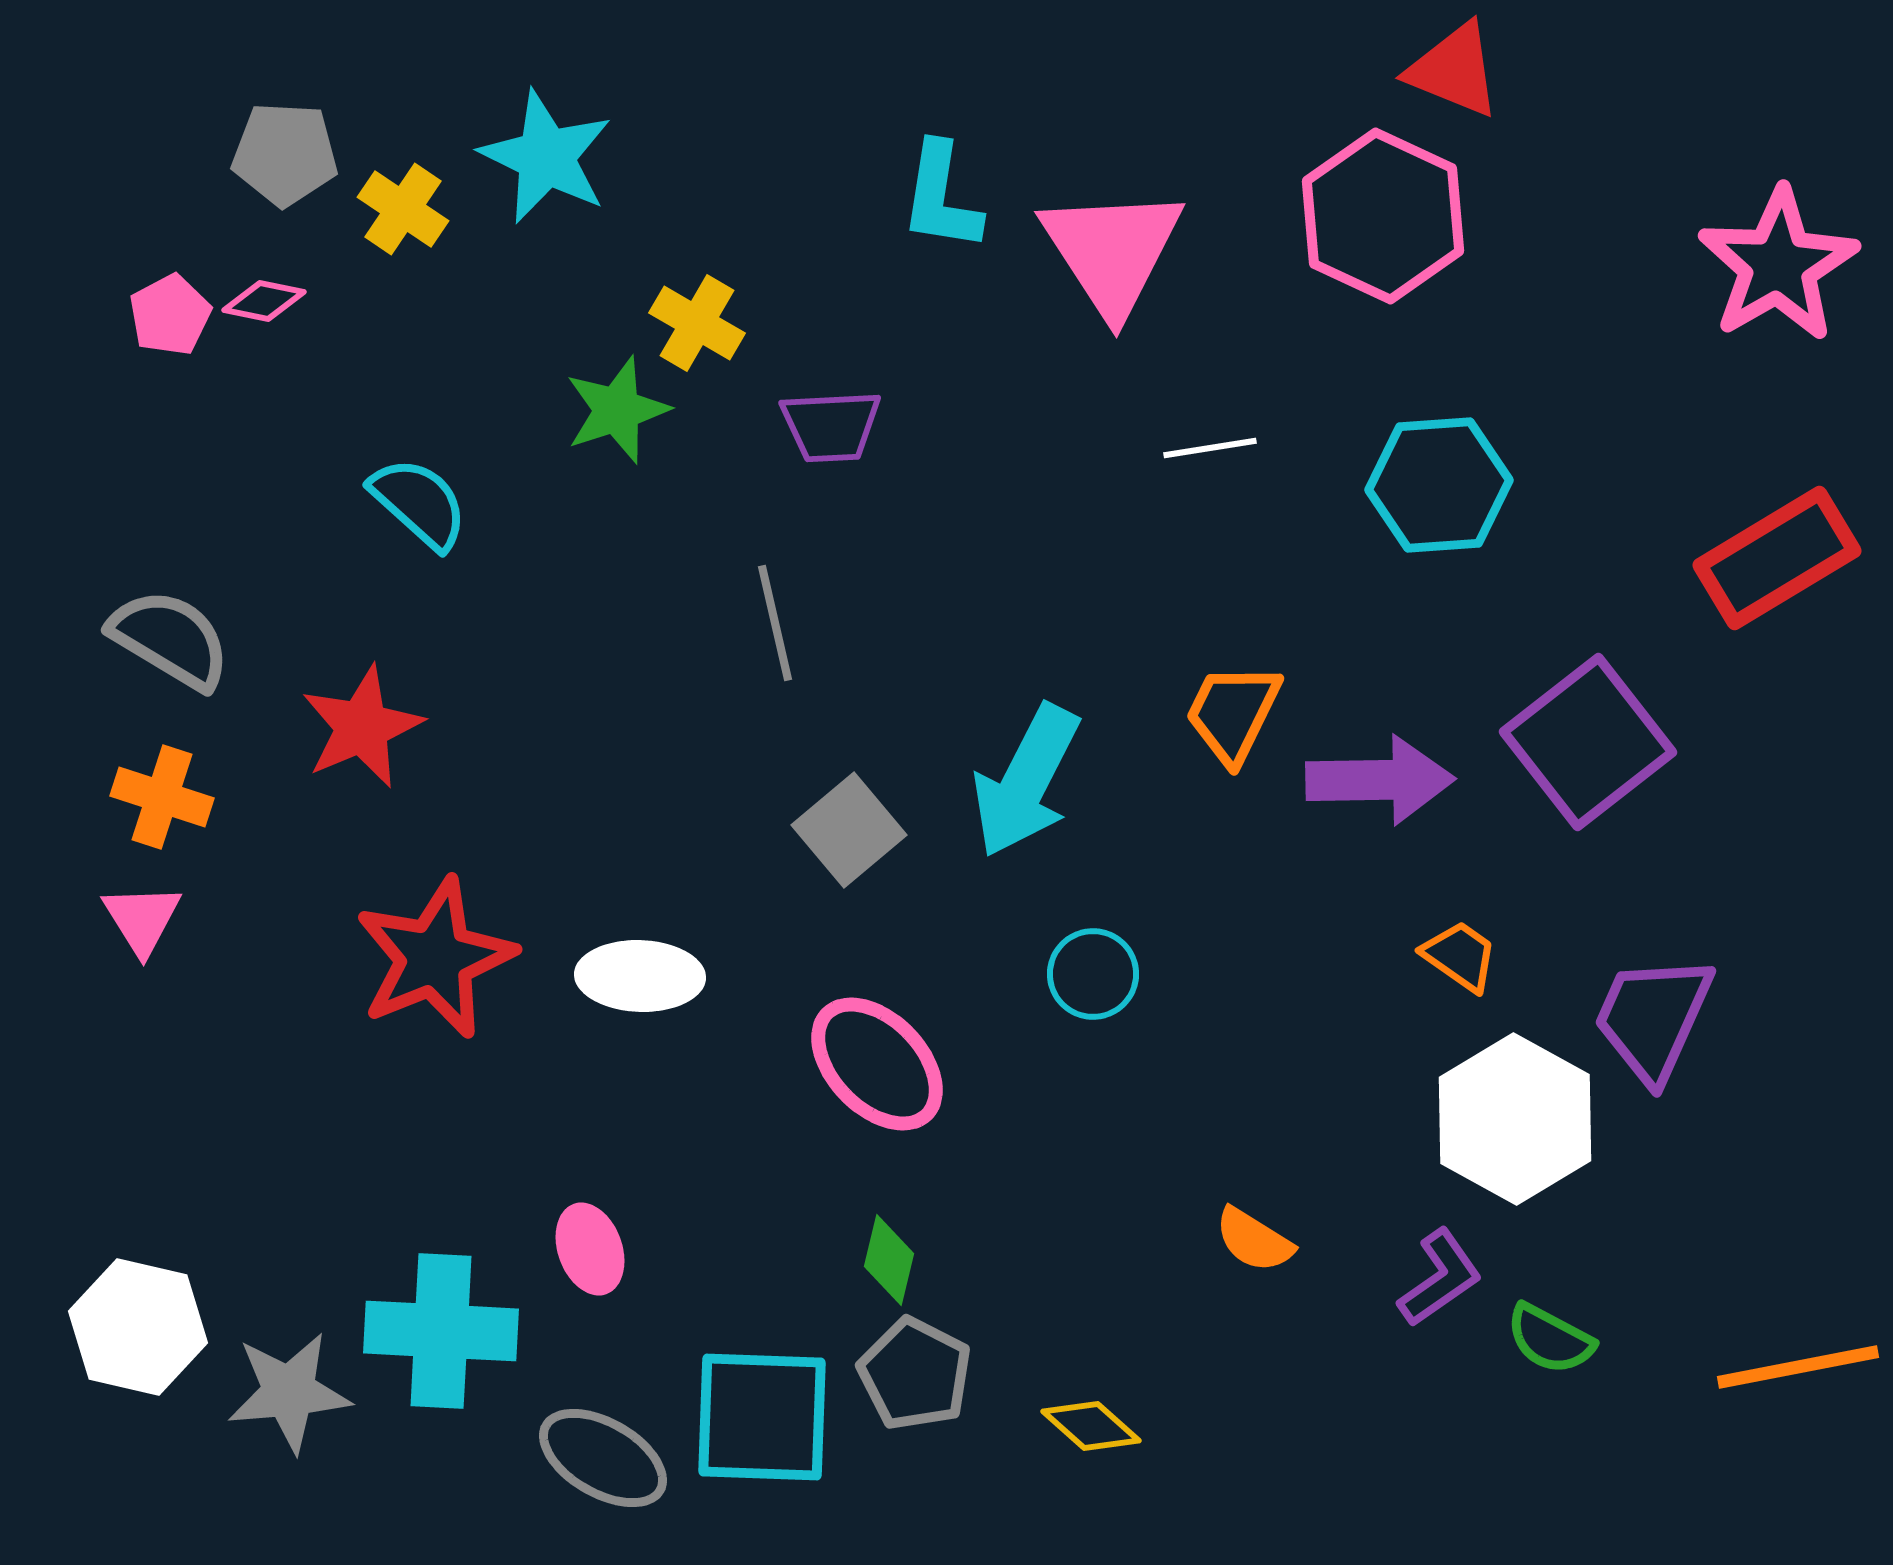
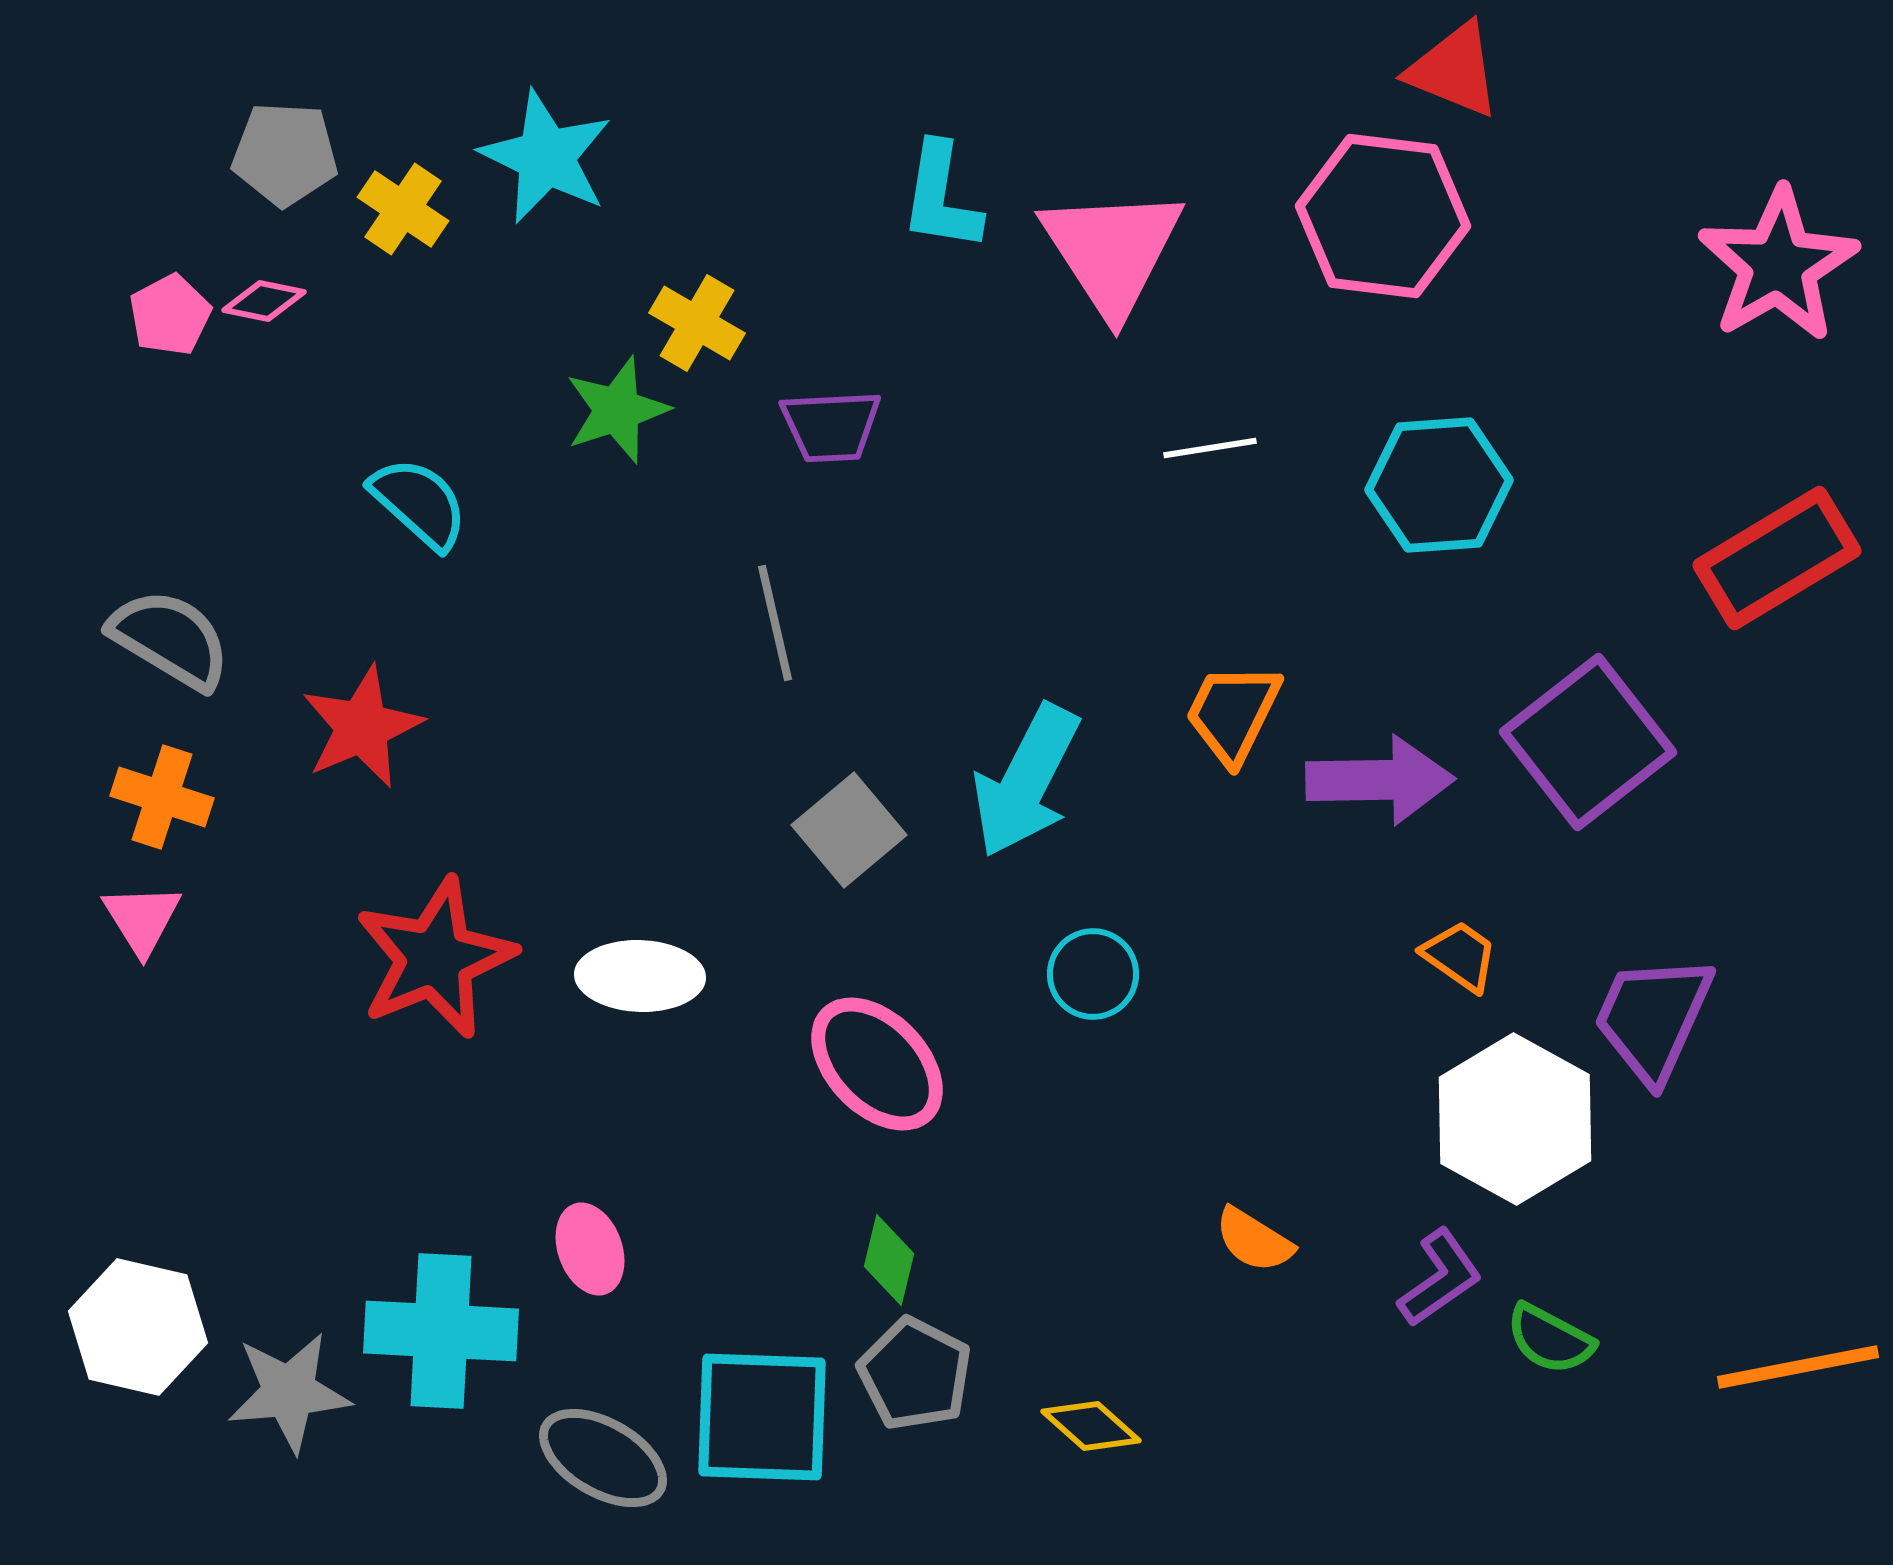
pink hexagon at (1383, 216): rotated 18 degrees counterclockwise
